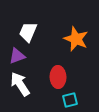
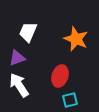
purple triangle: moved 2 px down
red ellipse: moved 2 px right, 1 px up; rotated 20 degrees clockwise
white arrow: moved 1 px left, 1 px down
